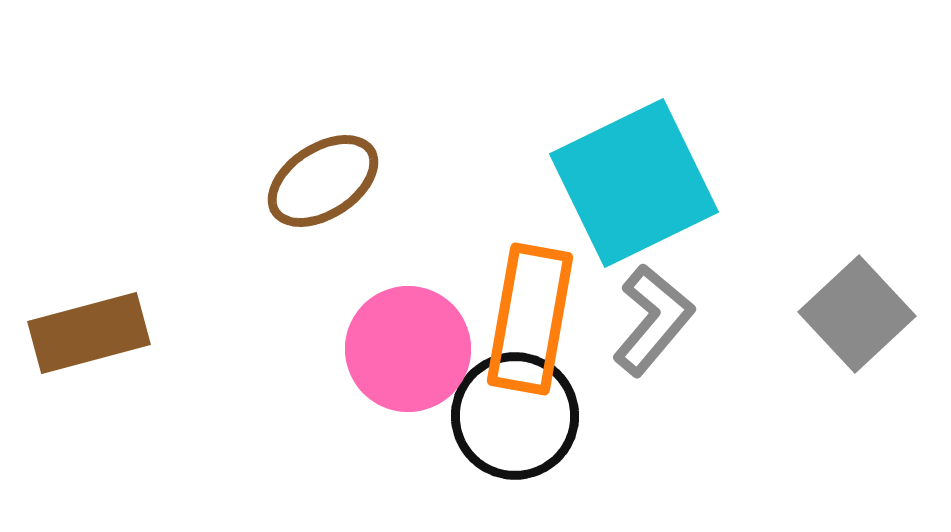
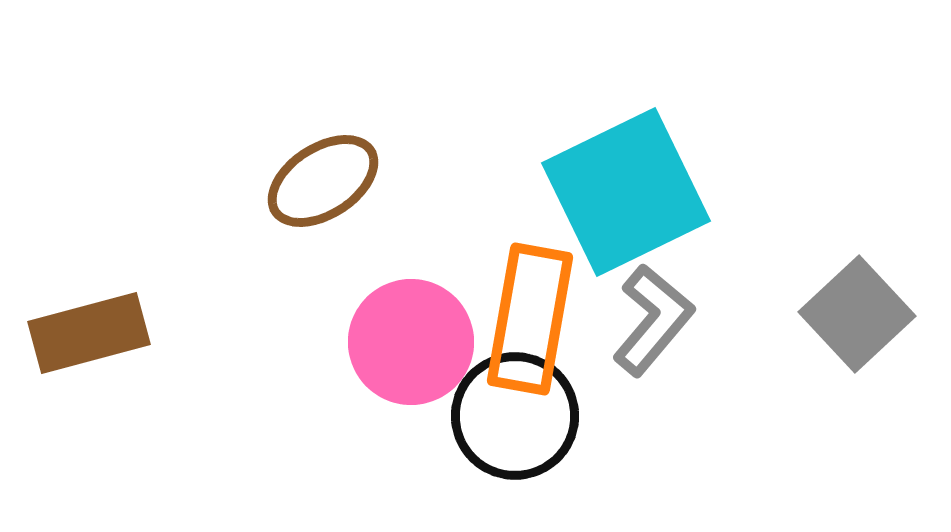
cyan square: moved 8 px left, 9 px down
pink circle: moved 3 px right, 7 px up
